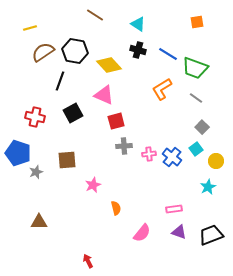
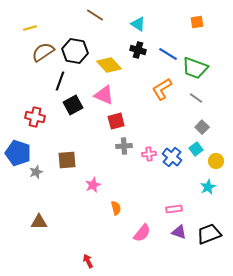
black square: moved 8 px up
black trapezoid: moved 2 px left, 1 px up
